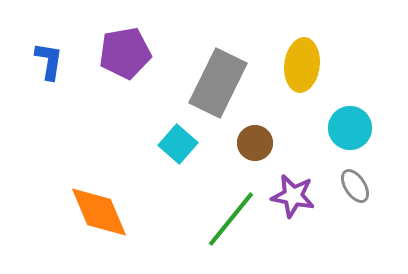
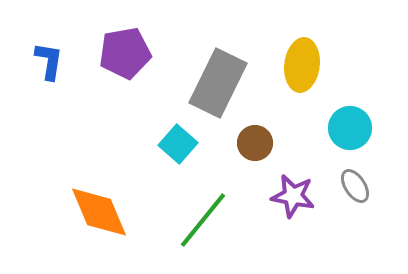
green line: moved 28 px left, 1 px down
